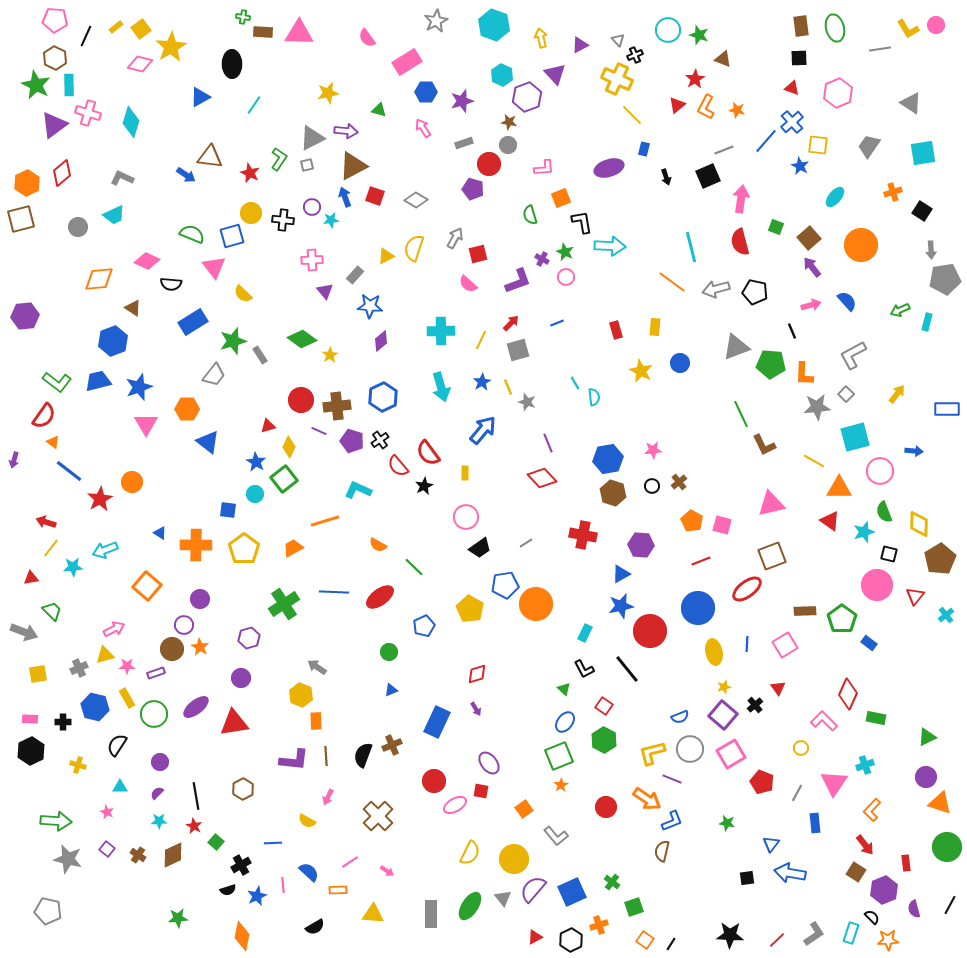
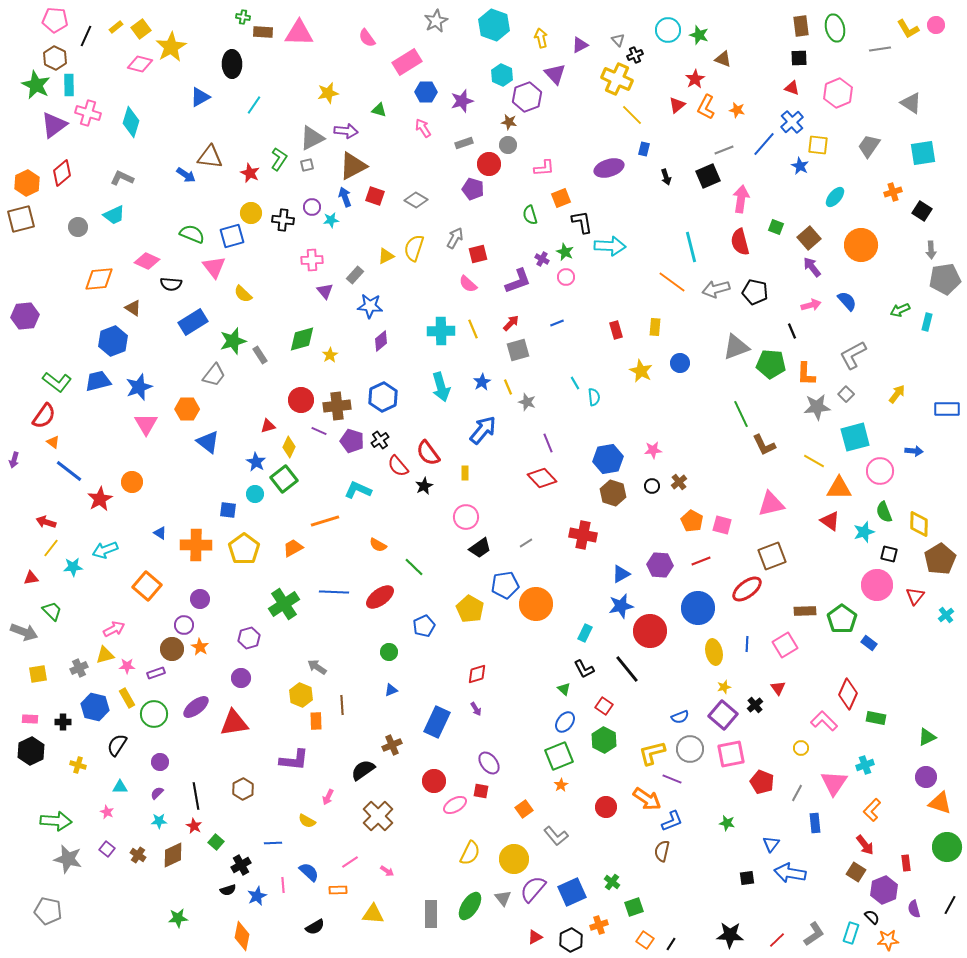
blue line at (766, 141): moved 2 px left, 3 px down
green diamond at (302, 339): rotated 52 degrees counterclockwise
yellow line at (481, 340): moved 8 px left, 11 px up; rotated 48 degrees counterclockwise
orange L-shape at (804, 374): moved 2 px right
purple hexagon at (641, 545): moved 19 px right, 20 px down
pink square at (731, 754): rotated 20 degrees clockwise
black semicircle at (363, 755): moved 15 px down; rotated 35 degrees clockwise
brown line at (326, 756): moved 16 px right, 51 px up
